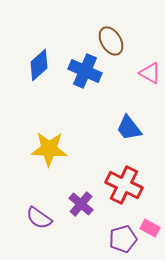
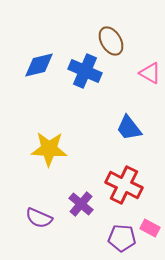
blue diamond: rotated 28 degrees clockwise
purple semicircle: rotated 12 degrees counterclockwise
purple pentagon: moved 1 px left, 1 px up; rotated 20 degrees clockwise
